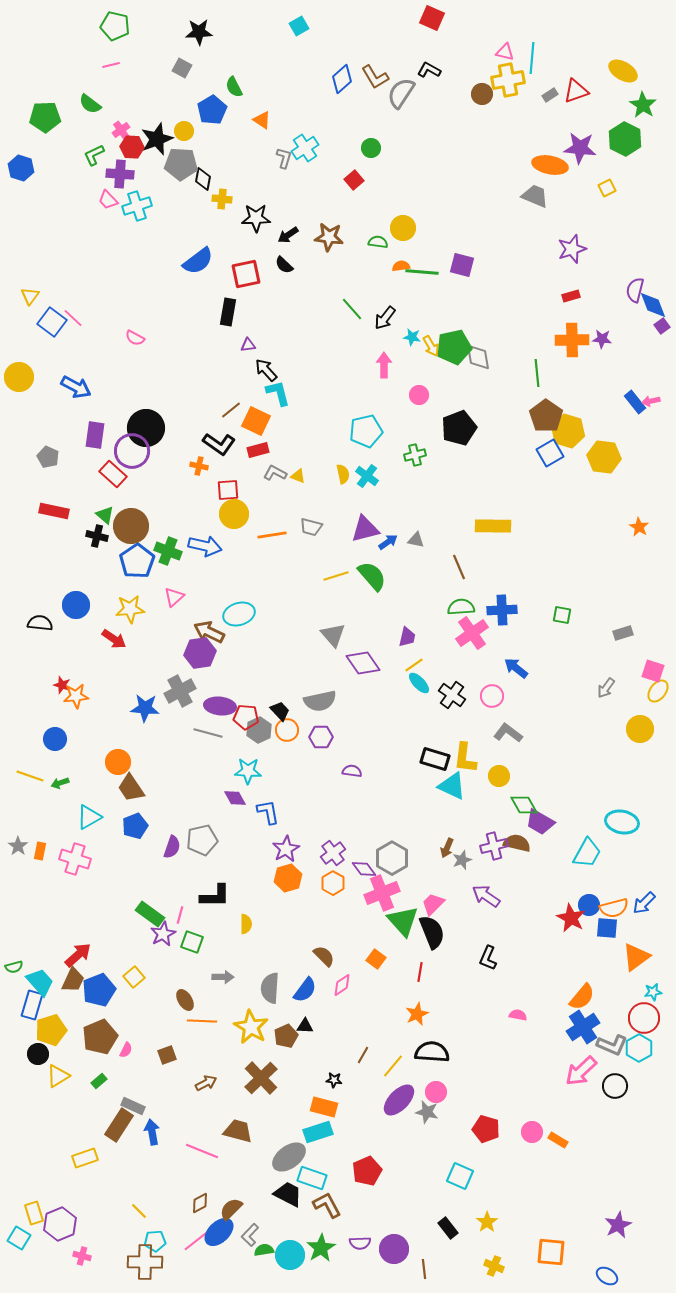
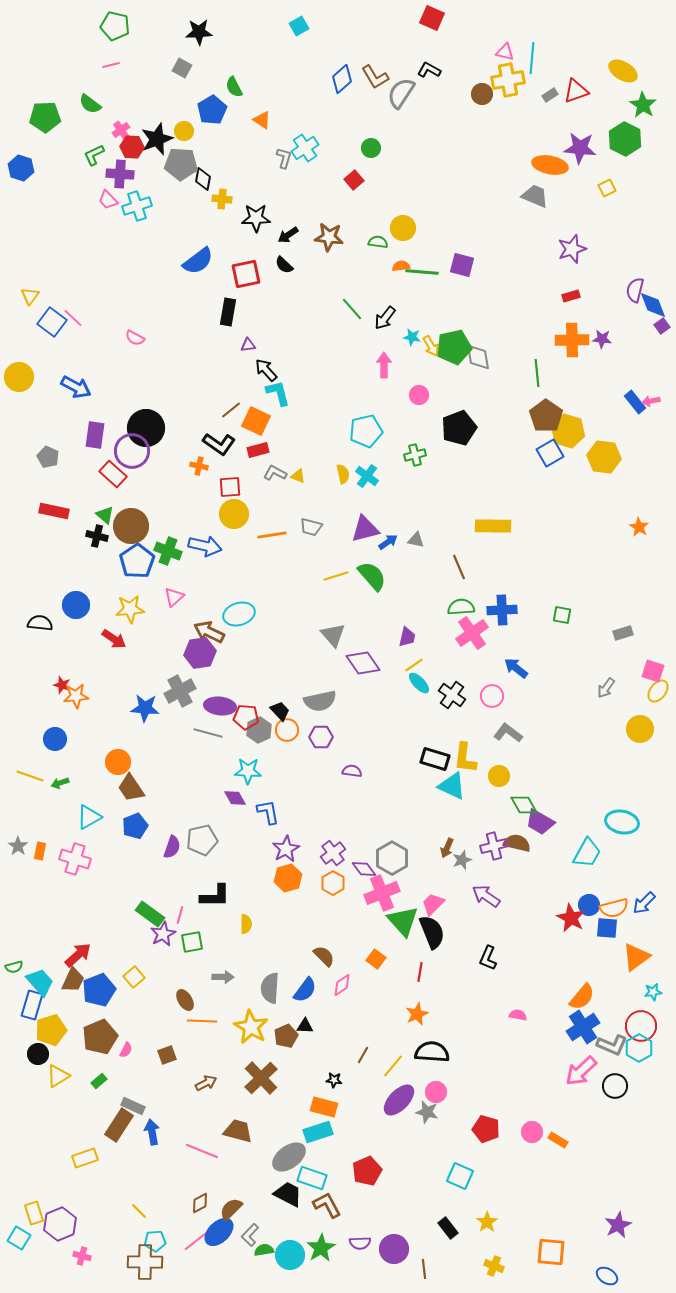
red square at (228, 490): moved 2 px right, 3 px up
green square at (192, 942): rotated 30 degrees counterclockwise
red circle at (644, 1018): moved 3 px left, 8 px down
